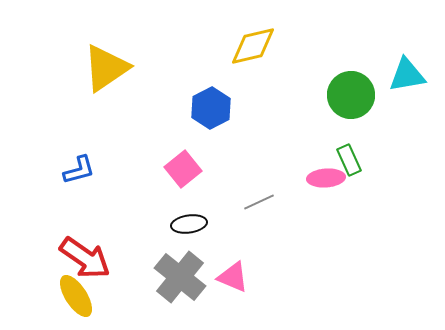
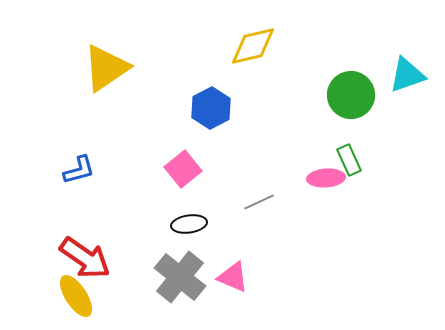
cyan triangle: rotated 9 degrees counterclockwise
